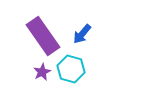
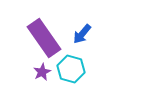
purple rectangle: moved 1 px right, 2 px down
